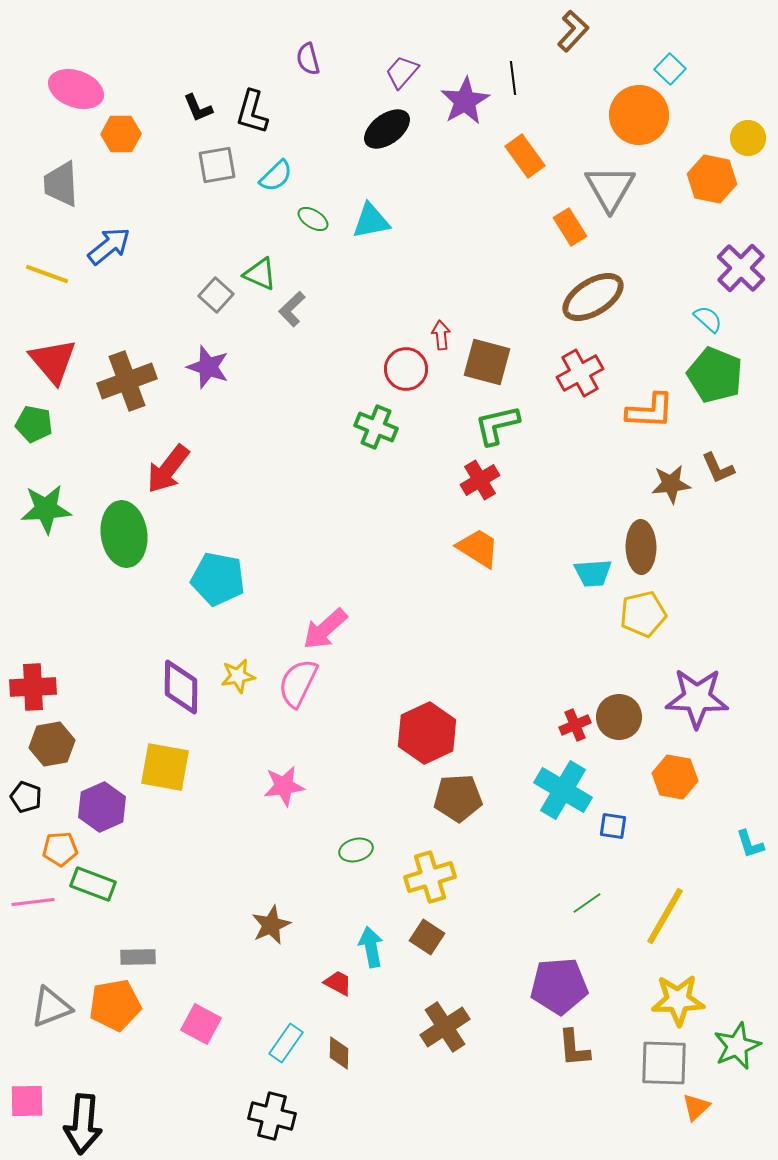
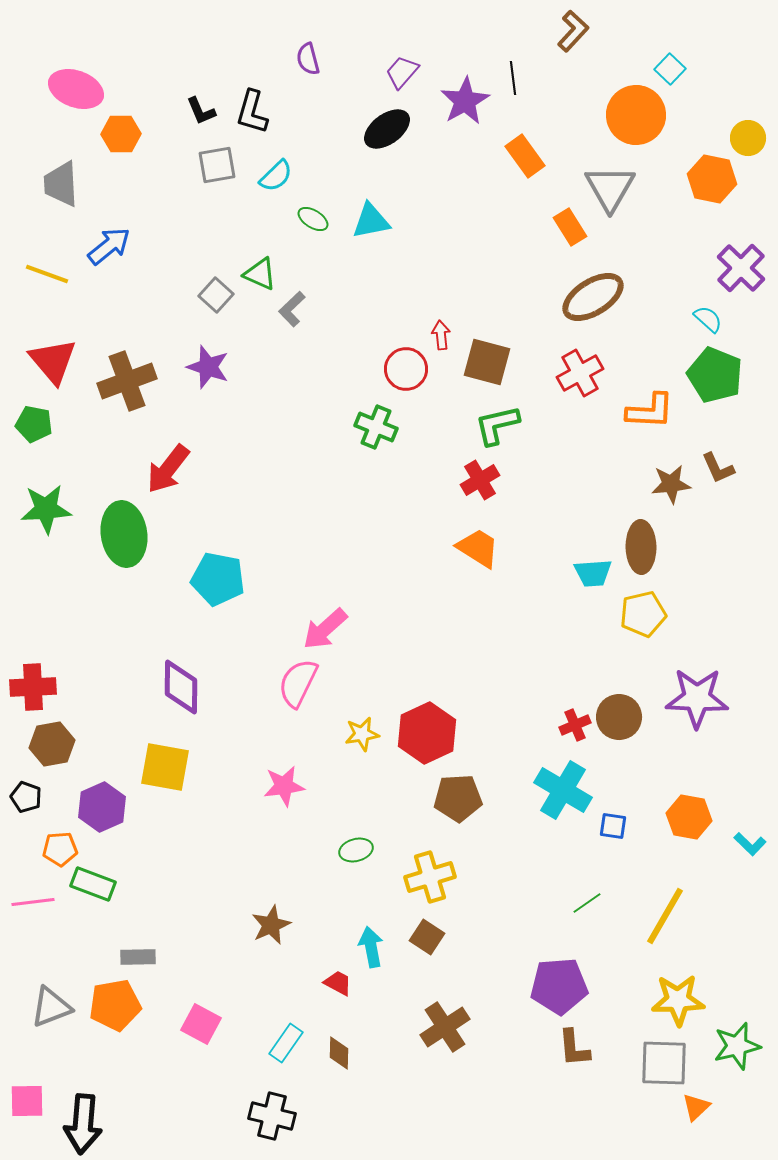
black L-shape at (198, 108): moved 3 px right, 3 px down
orange circle at (639, 115): moved 3 px left
yellow star at (238, 676): moved 124 px right, 58 px down
orange hexagon at (675, 777): moved 14 px right, 40 px down
cyan L-shape at (750, 844): rotated 28 degrees counterclockwise
green star at (737, 1046): rotated 9 degrees clockwise
